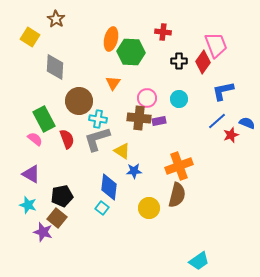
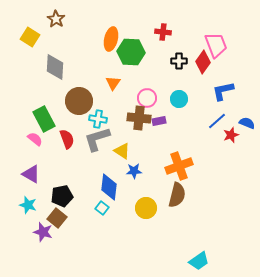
yellow circle: moved 3 px left
